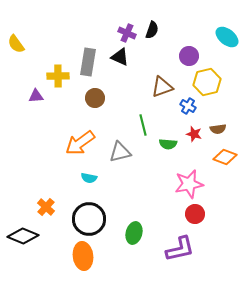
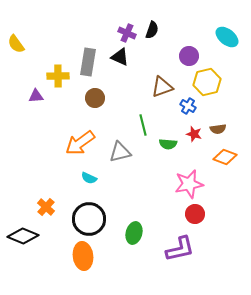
cyan semicircle: rotated 14 degrees clockwise
